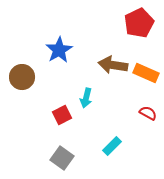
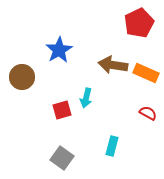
red square: moved 5 px up; rotated 12 degrees clockwise
cyan rectangle: rotated 30 degrees counterclockwise
